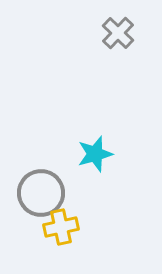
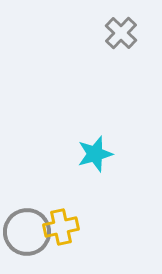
gray cross: moved 3 px right
gray circle: moved 14 px left, 39 px down
